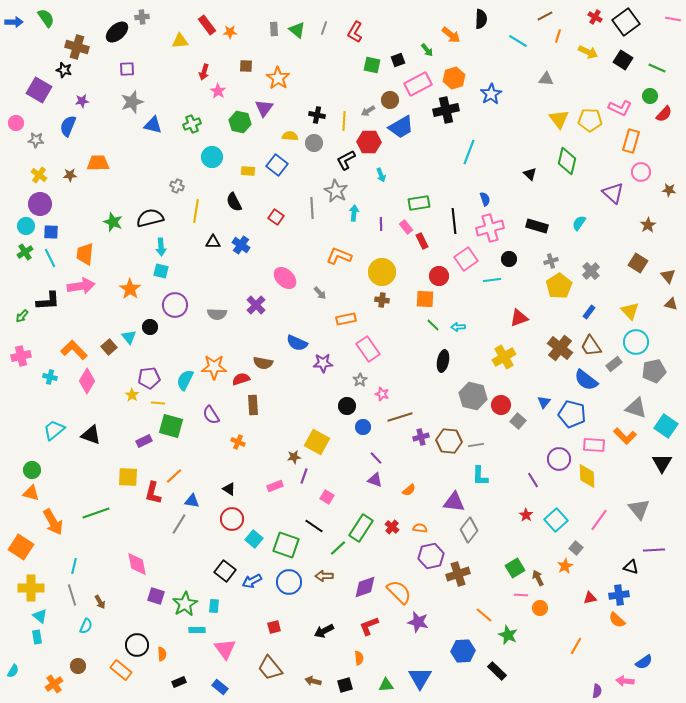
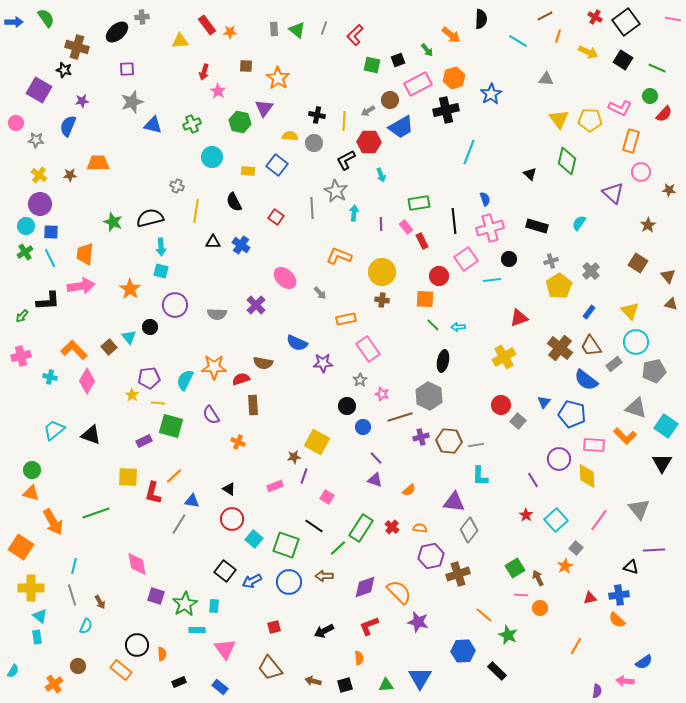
red L-shape at (355, 32): moved 3 px down; rotated 15 degrees clockwise
gray hexagon at (473, 396): moved 44 px left; rotated 12 degrees clockwise
